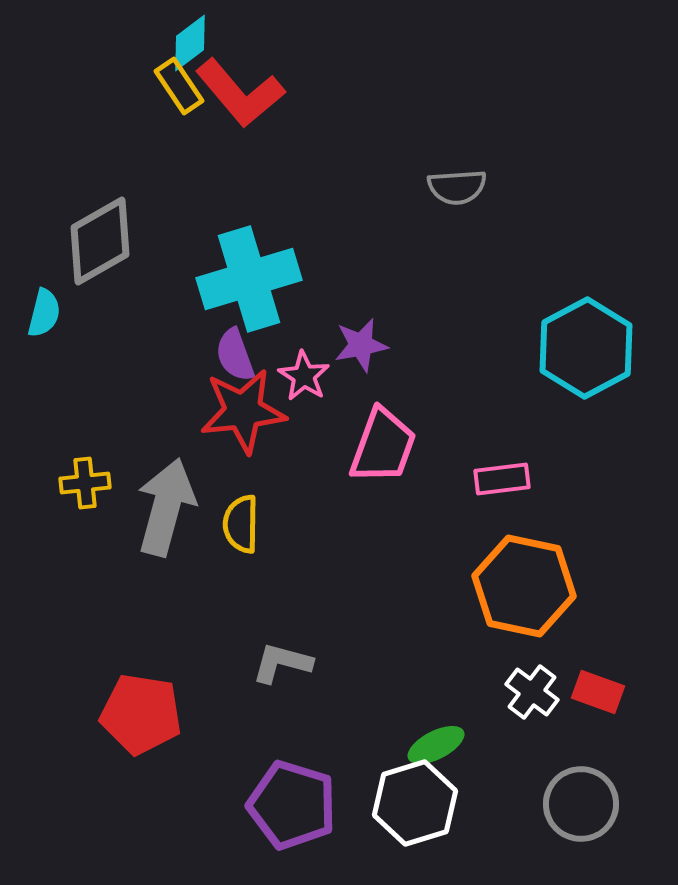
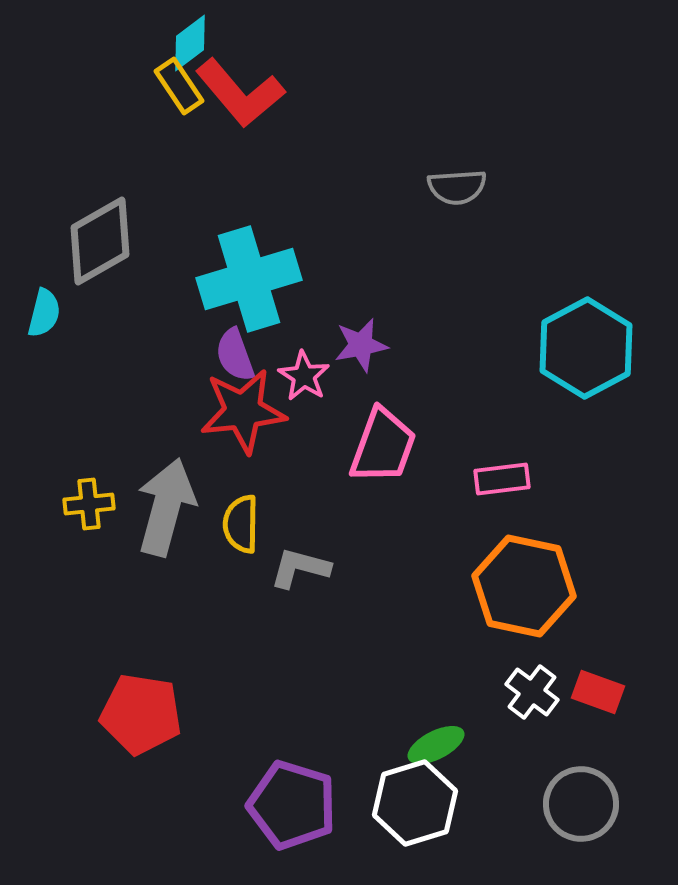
yellow cross: moved 4 px right, 21 px down
gray L-shape: moved 18 px right, 95 px up
